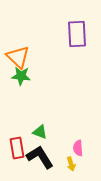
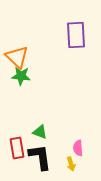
purple rectangle: moved 1 px left, 1 px down
orange triangle: moved 1 px left
black L-shape: rotated 24 degrees clockwise
